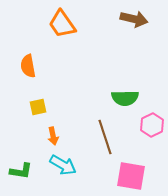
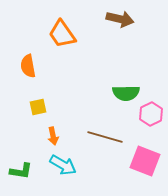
brown arrow: moved 14 px left
orange trapezoid: moved 10 px down
green semicircle: moved 1 px right, 5 px up
pink hexagon: moved 1 px left, 11 px up
brown line: rotated 56 degrees counterclockwise
pink square: moved 14 px right, 15 px up; rotated 12 degrees clockwise
